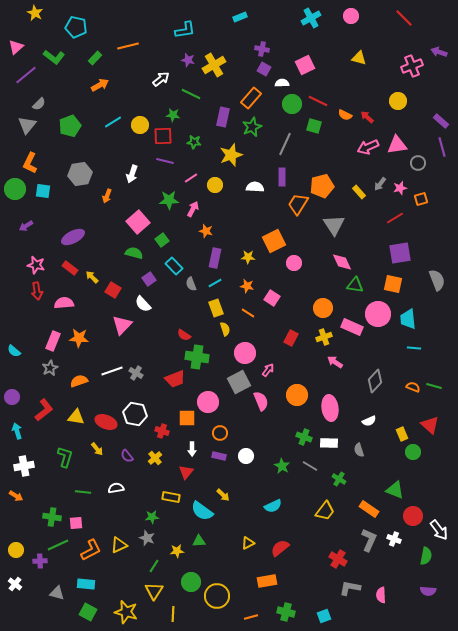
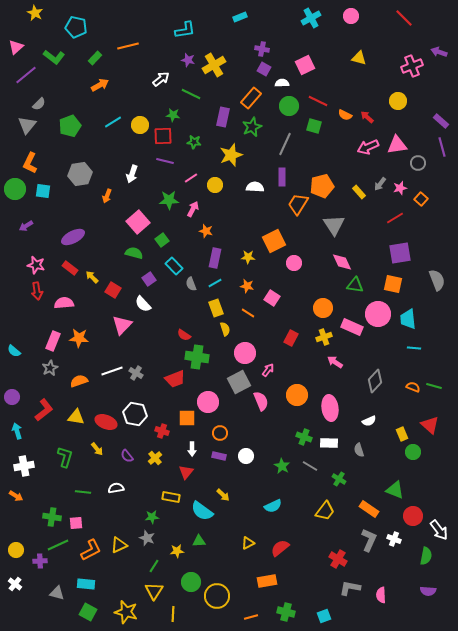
green circle at (292, 104): moved 3 px left, 2 px down
orange square at (421, 199): rotated 32 degrees counterclockwise
